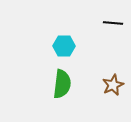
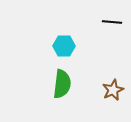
black line: moved 1 px left, 1 px up
brown star: moved 5 px down
